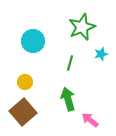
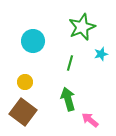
brown square: rotated 12 degrees counterclockwise
